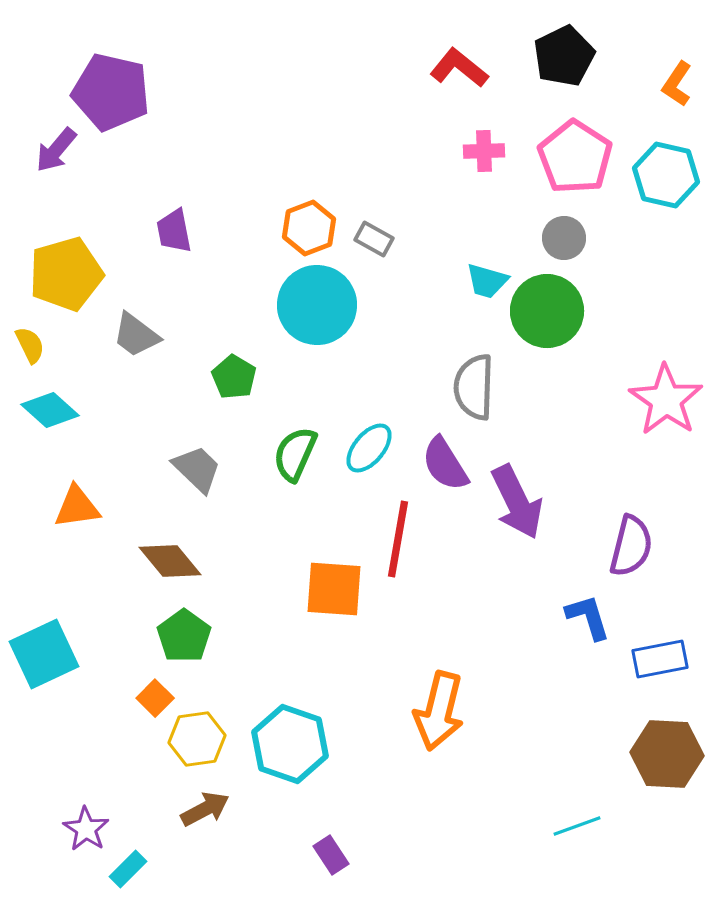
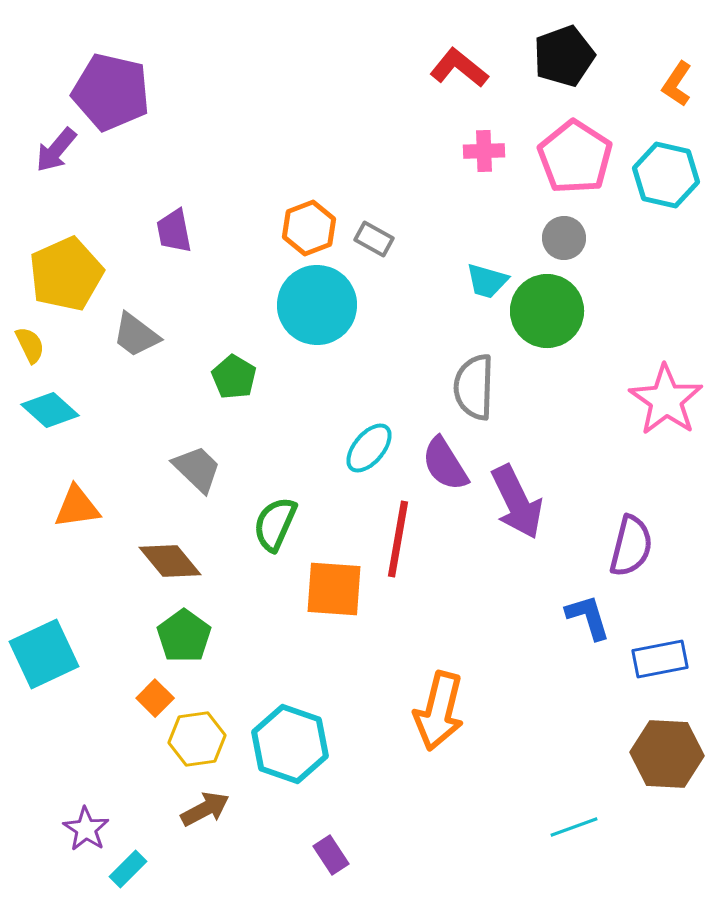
black pentagon at (564, 56): rotated 6 degrees clockwise
yellow pentagon at (66, 274): rotated 8 degrees counterclockwise
green semicircle at (295, 454): moved 20 px left, 70 px down
cyan line at (577, 826): moved 3 px left, 1 px down
